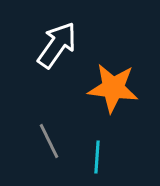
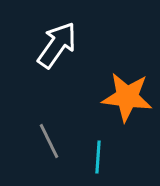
orange star: moved 14 px right, 9 px down
cyan line: moved 1 px right
